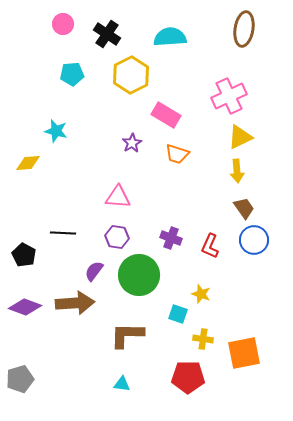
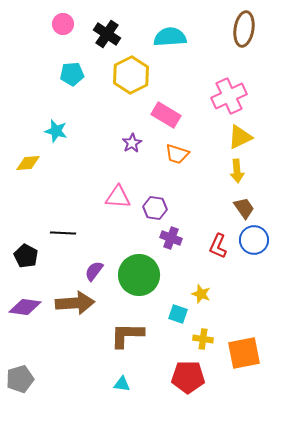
purple hexagon: moved 38 px right, 29 px up
red L-shape: moved 8 px right
black pentagon: moved 2 px right, 1 px down
purple diamond: rotated 12 degrees counterclockwise
